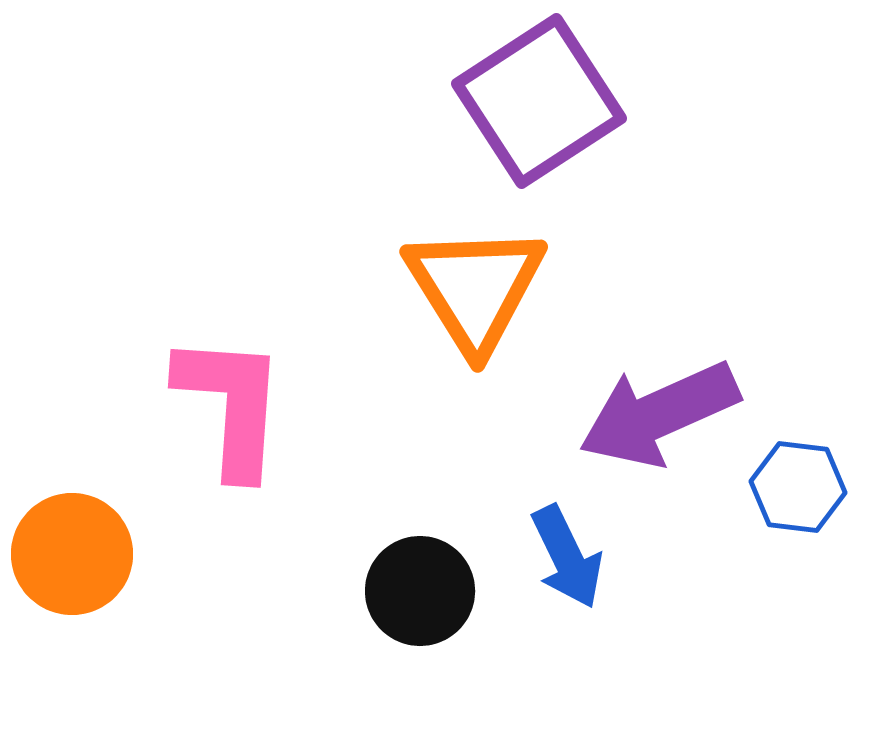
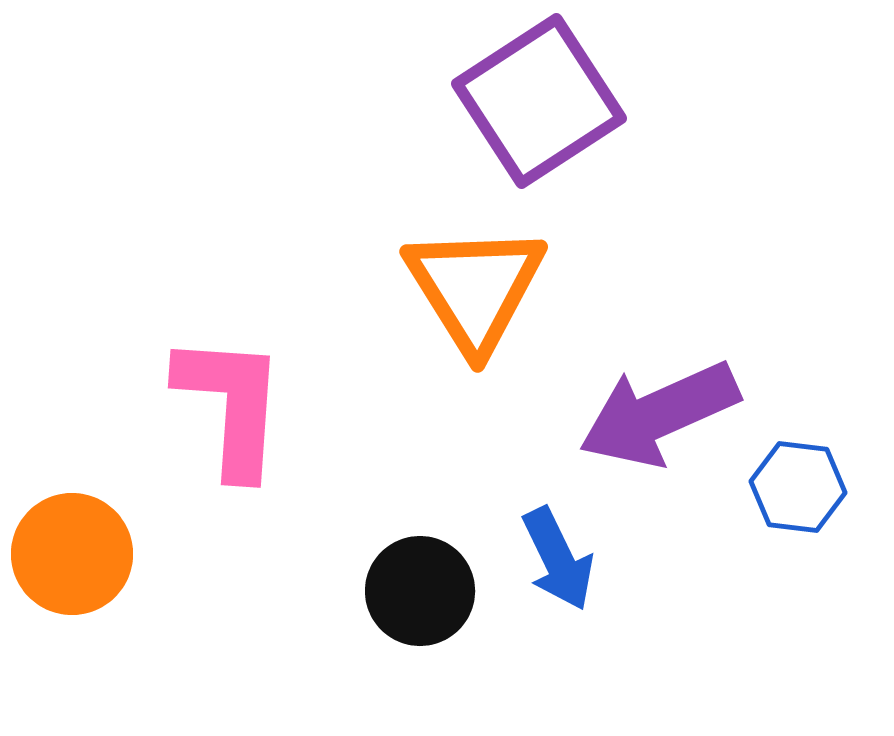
blue arrow: moved 9 px left, 2 px down
